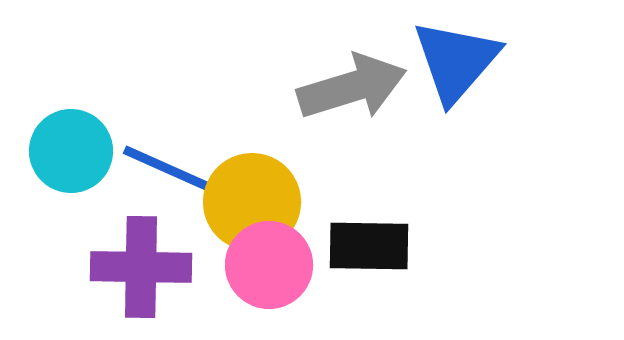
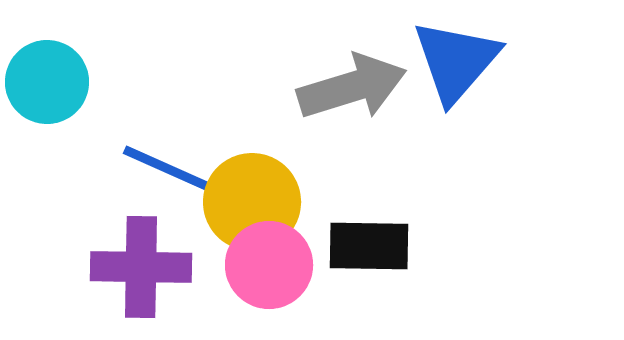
cyan circle: moved 24 px left, 69 px up
